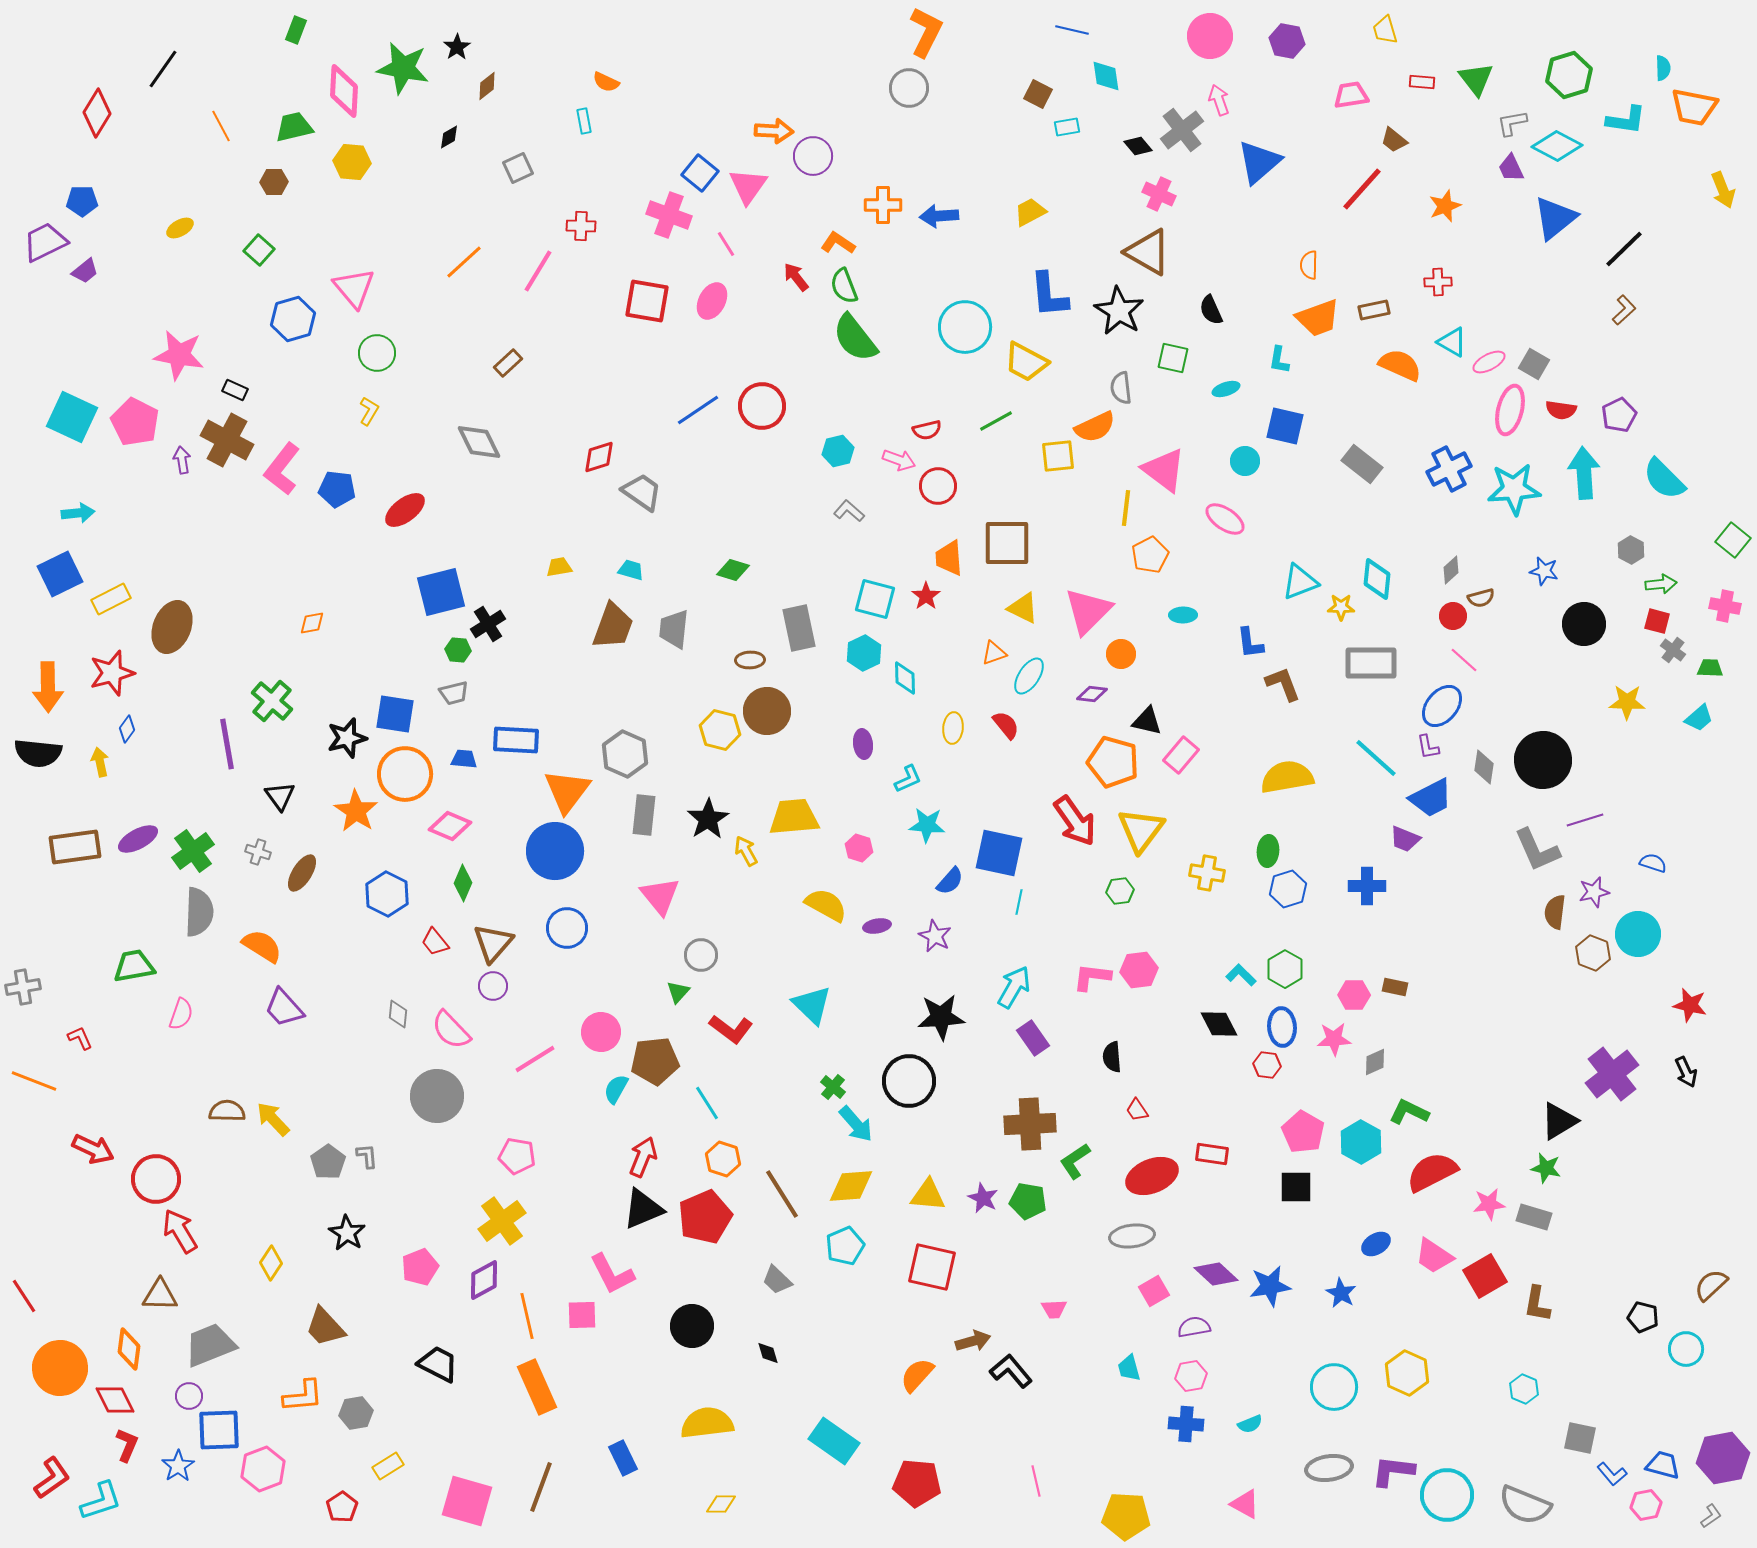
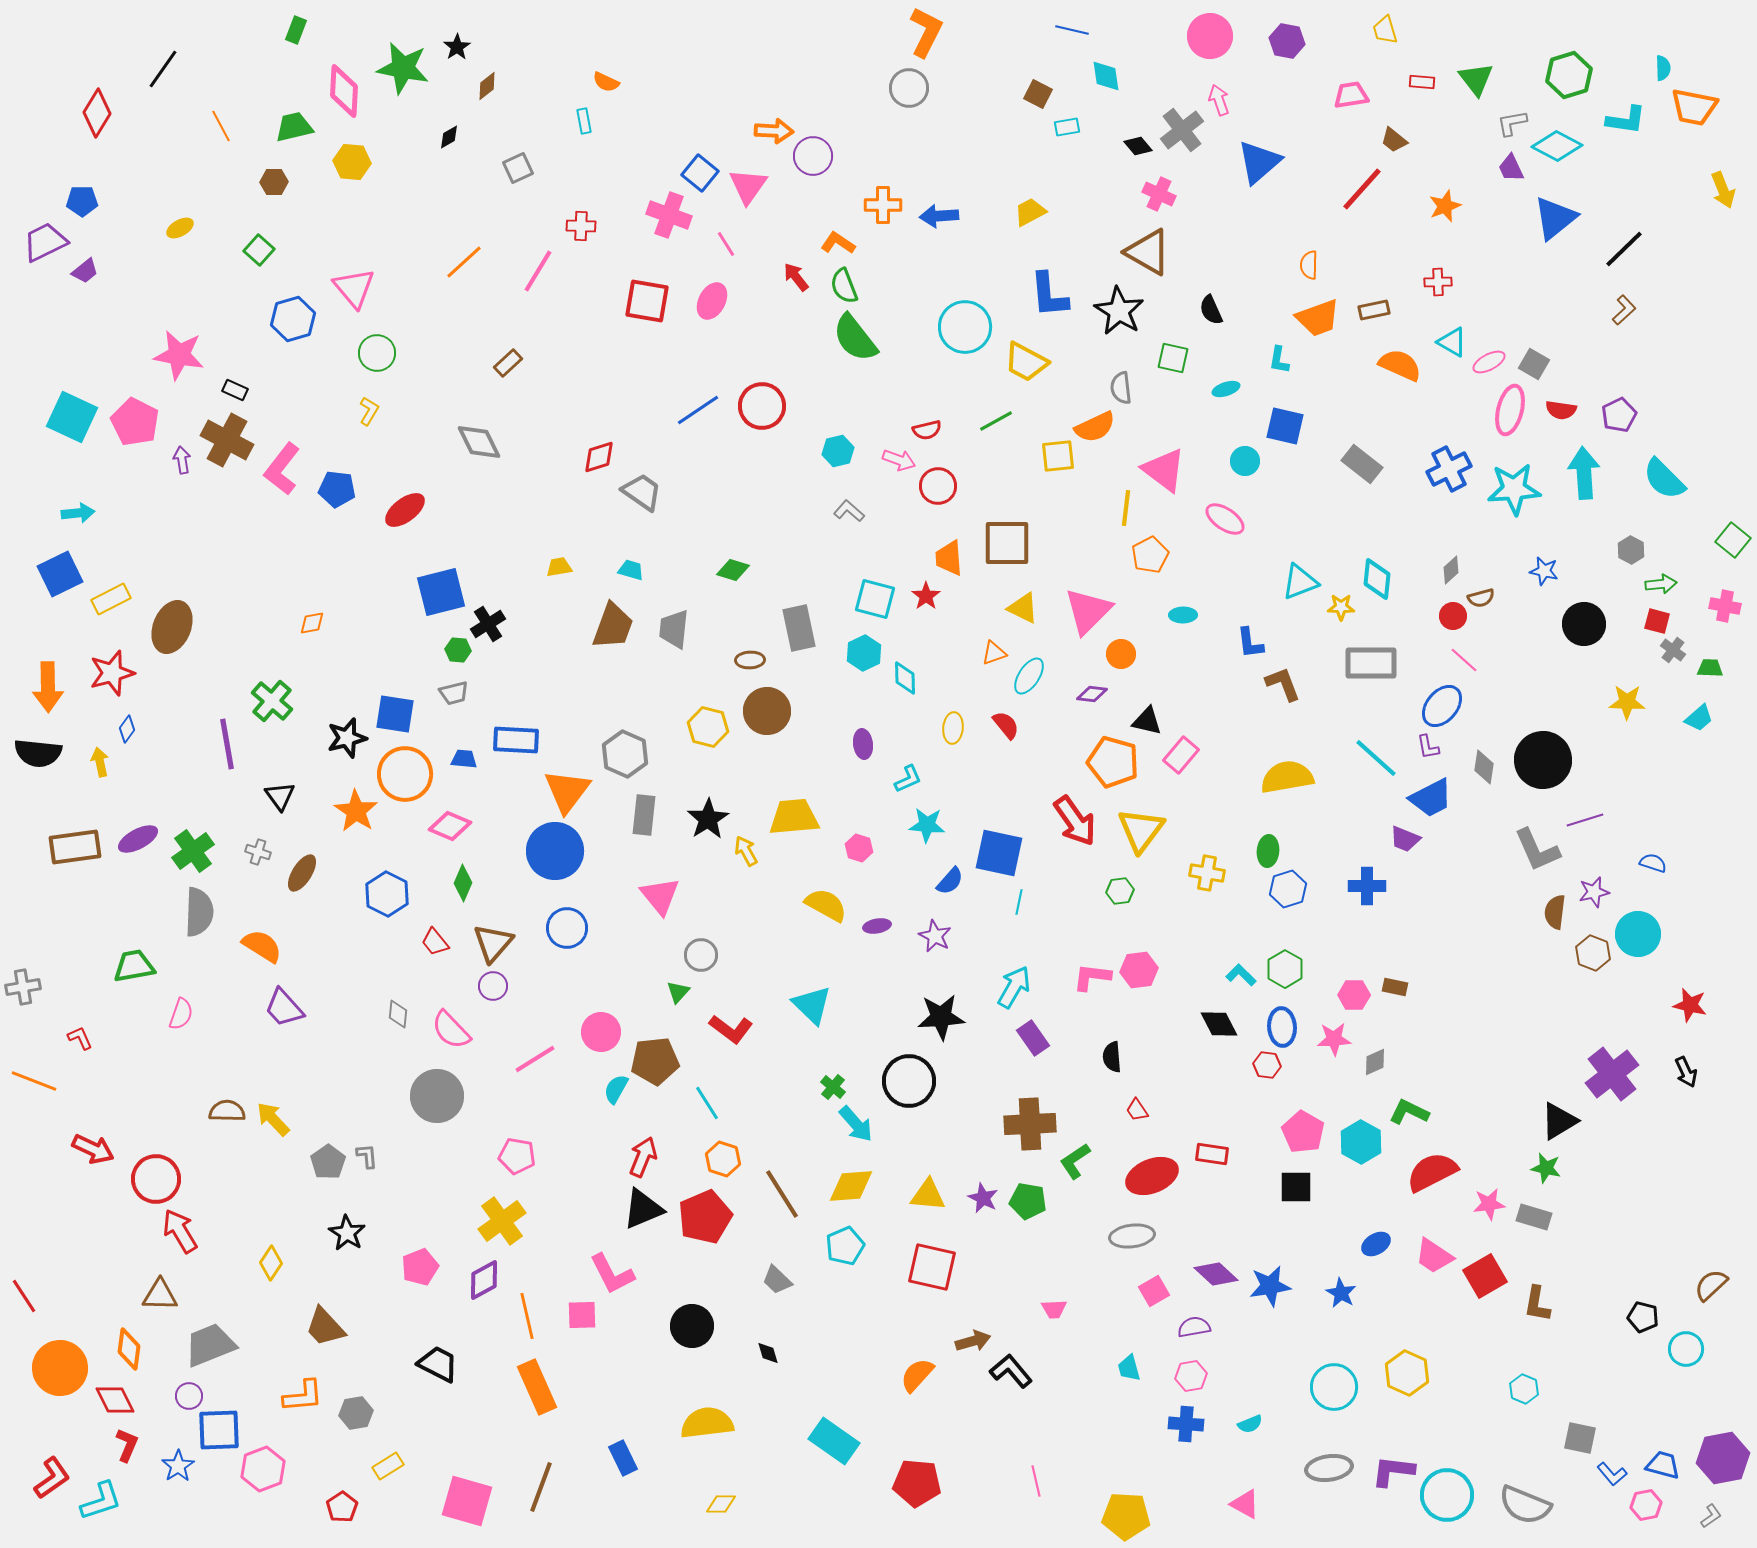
yellow hexagon at (720, 730): moved 12 px left, 3 px up
